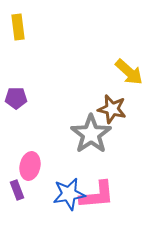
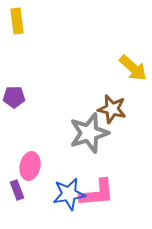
yellow rectangle: moved 1 px left, 6 px up
yellow arrow: moved 4 px right, 4 px up
purple pentagon: moved 2 px left, 1 px up
gray star: moved 2 px left, 1 px up; rotated 18 degrees clockwise
pink L-shape: moved 2 px up
